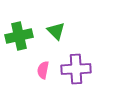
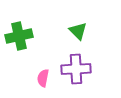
green triangle: moved 22 px right
pink semicircle: moved 8 px down
